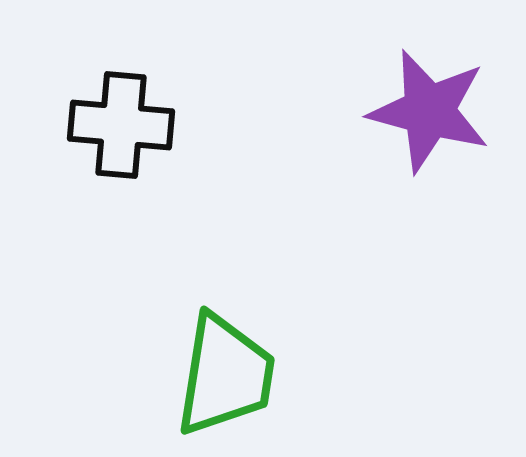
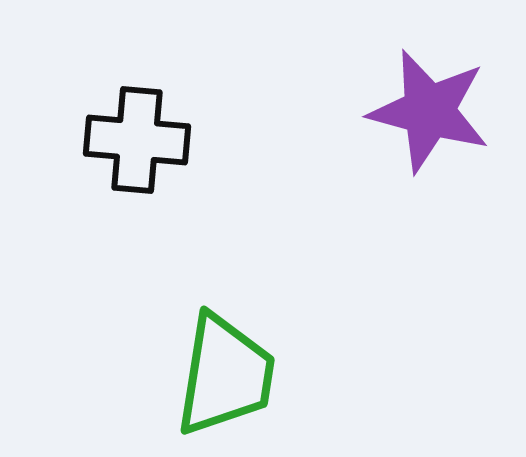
black cross: moved 16 px right, 15 px down
